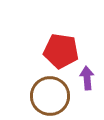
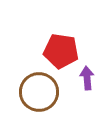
brown circle: moved 11 px left, 4 px up
